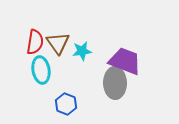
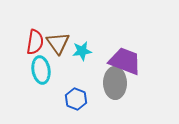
blue hexagon: moved 10 px right, 5 px up
